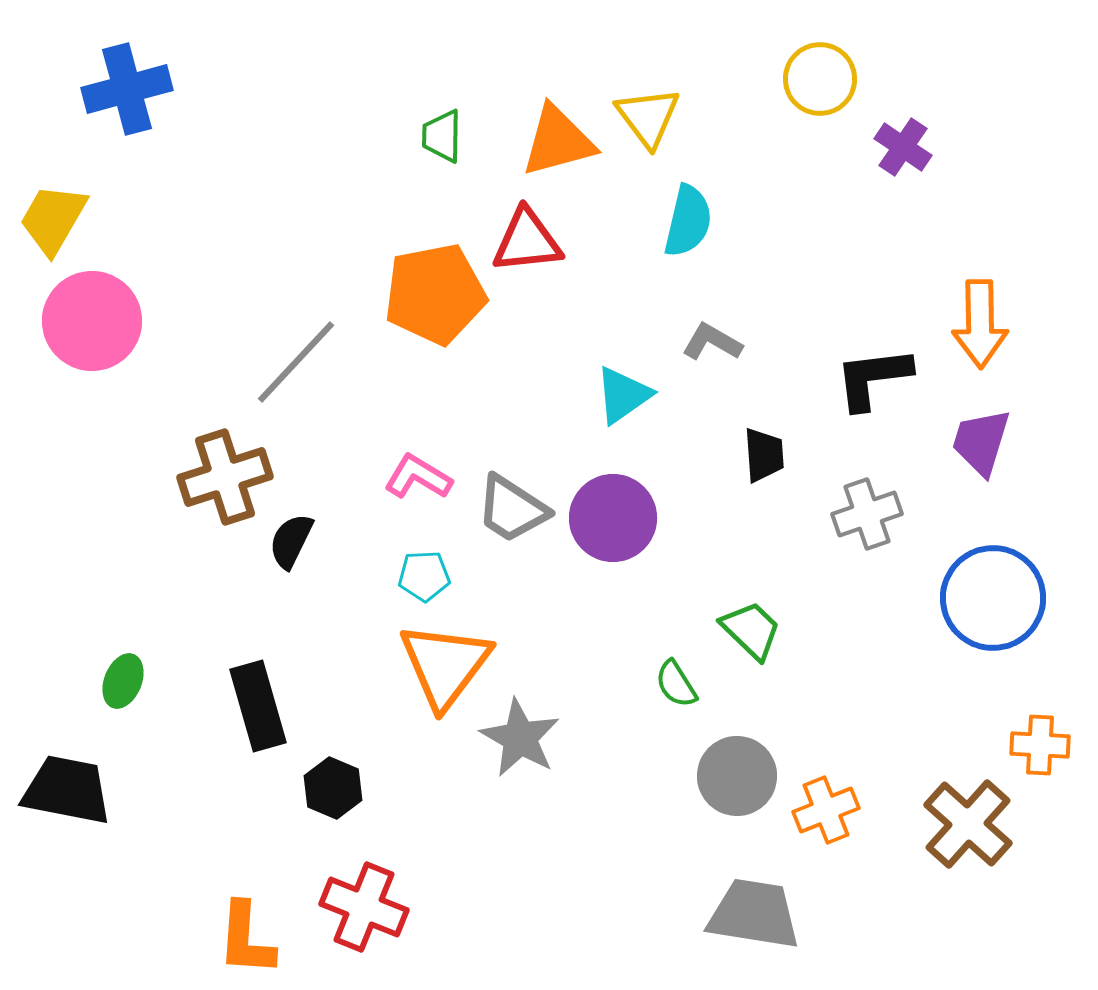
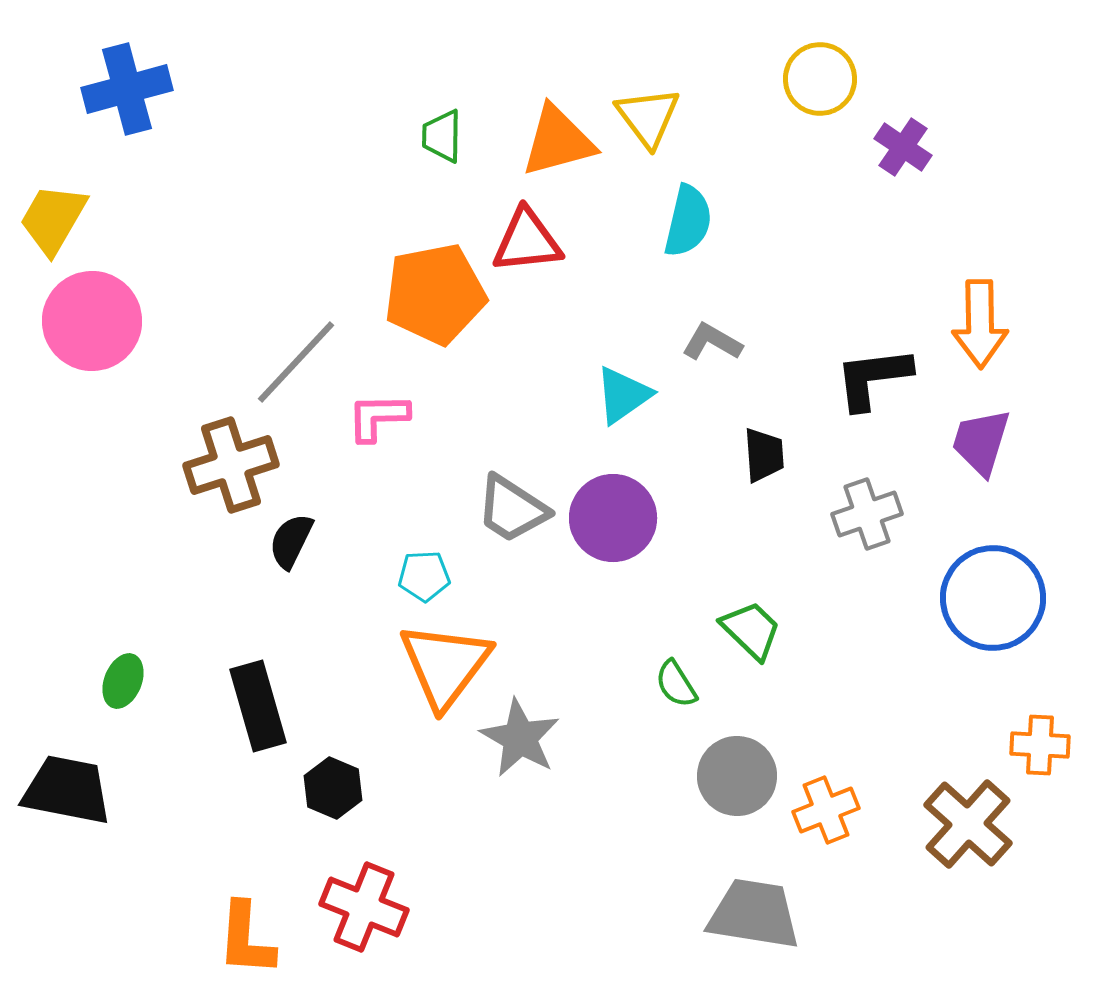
brown cross at (225, 477): moved 6 px right, 12 px up
pink L-shape at (418, 477): moved 40 px left, 60 px up; rotated 32 degrees counterclockwise
